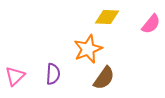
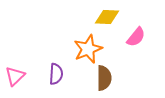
pink semicircle: moved 15 px left, 13 px down
purple semicircle: moved 3 px right
brown semicircle: rotated 35 degrees counterclockwise
